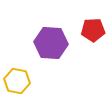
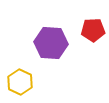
yellow hexagon: moved 3 px right, 1 px down; rotated 15 degrees clockwise
